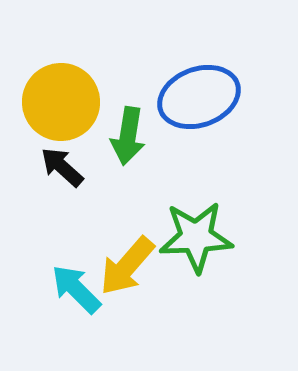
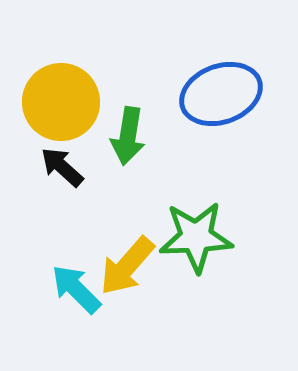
blue ellipse: moved 22 px right, 3 px up
